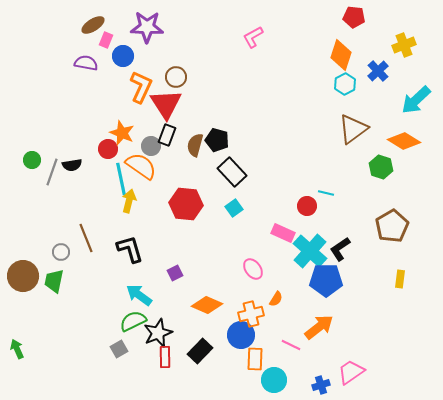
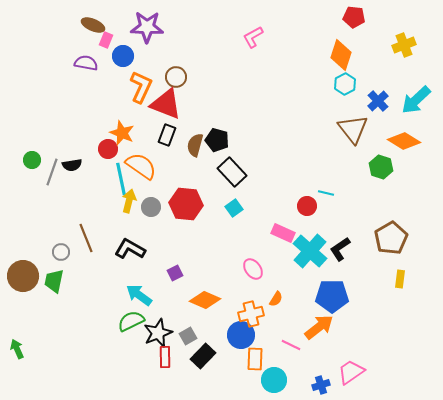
brown ellipse at (93, 25): rotated 55 degrees clockwise
blue cross at (378, 71): moved 30 px down
red triangle at (166, 104): rotated 36 degrees counterclockwise
brown triangle at (353, 129): rotated 32 degrees counterclockwise
gray circle at (151, 146): moved 61 px down
brown pentagon at (392, 226): moved 1 px left, 12 px down
black L-shape at (130, 249): rotated 44 degrees counterclockwise
blue pentagon at (326, 280): moved 6 px right, 16 px down
orange diamond at (207, 305): moved 2 px left, 5 px up
green semicircle at (133, 321): moved 2 px left
gray square at (119, 349): moved 69 px right, 13 px up
black rectangle at (200, 351): moved 3 px right, 5 px down
